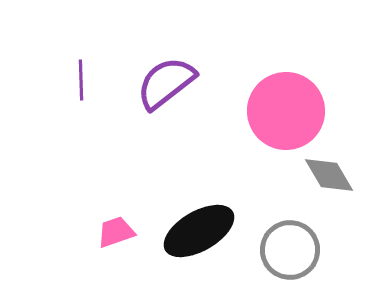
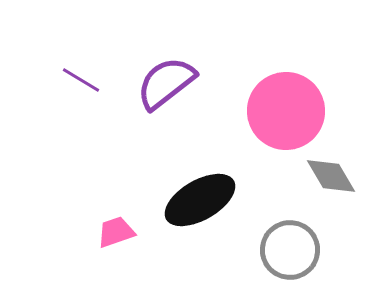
purple line: rotated 57 degrees counterclockwise
gray diamond: moved 2 px right, 1 px down
black ellipse: moved 1 px right, 31 px up
